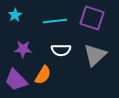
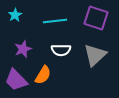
purple square: moved 4 px right
purple star: rotated 24 degrees counterclockwise
